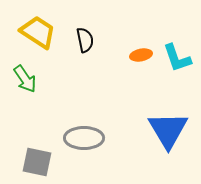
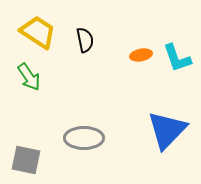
green arrow: moved 4 px right, 2 px up
blue triangle: moved 1 px left; rotated 15 degrees clockwise
gray square: moved 11 px left, 2 px up
